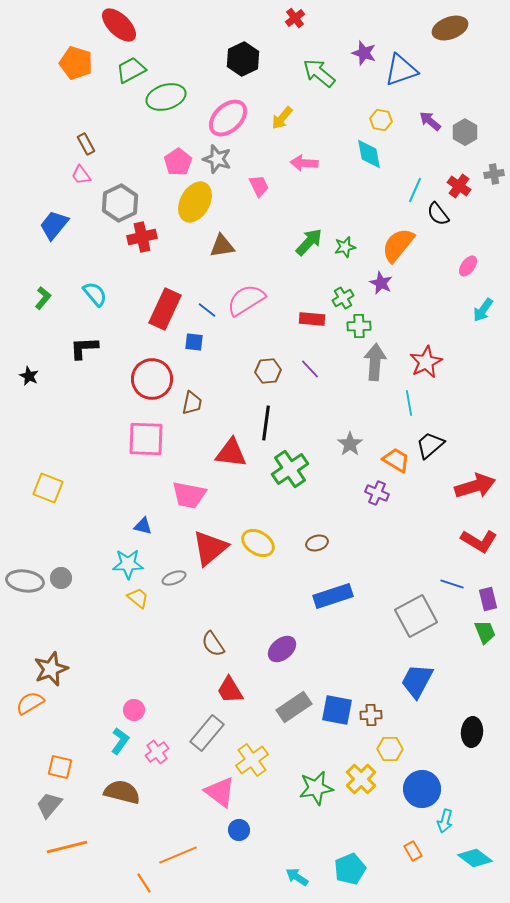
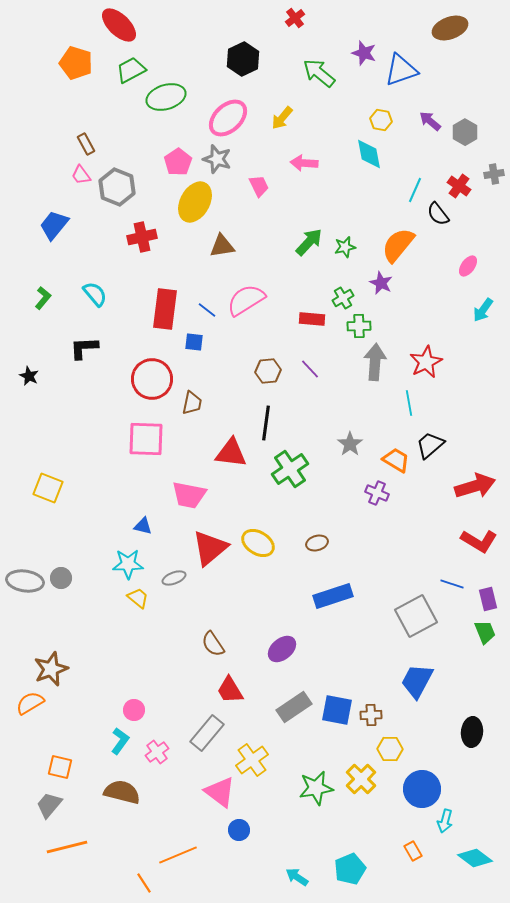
gray hexagon at (120, 203): moved 3 px left, 16 px up; rotated 12 degrees counterclockwise
red rectangle at (165, 309): rotated 18 degrees counterclockwise
